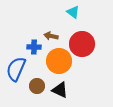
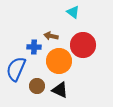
red circle: moved 1 px right, 1 px down
